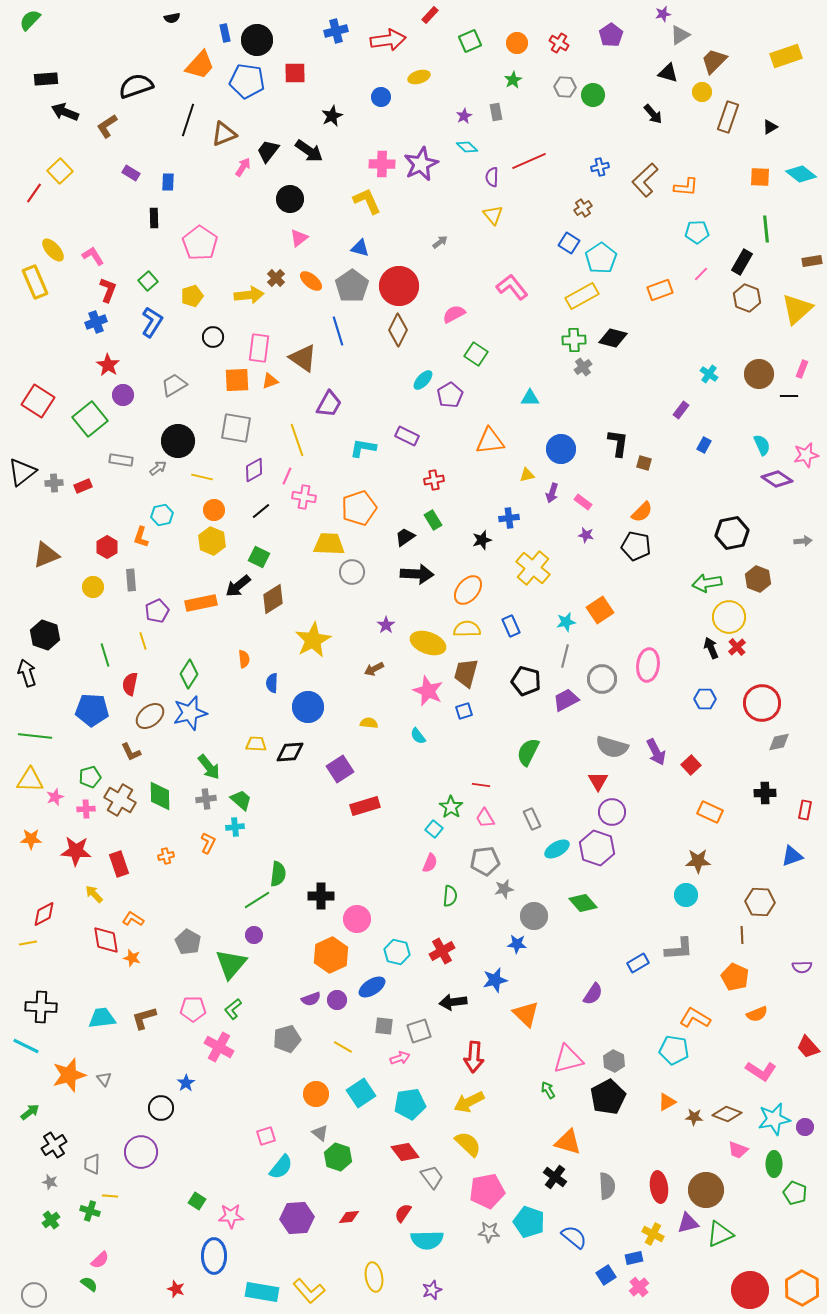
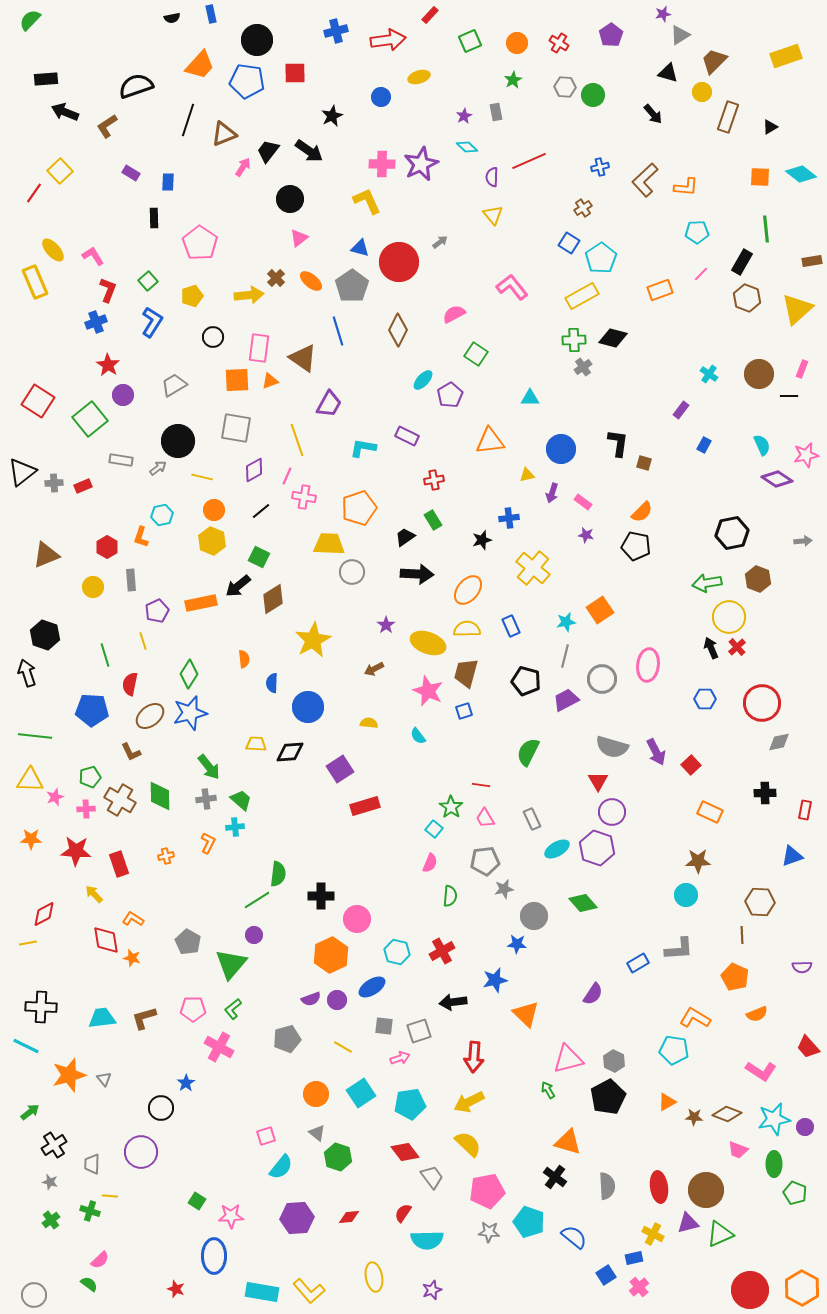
blue rectangle at (225, 33): moved 14 px left, 19 px up
red circle at (399, 286): moved 24 px up
gray triangle at (320, 1133): moved 3 px left
